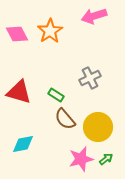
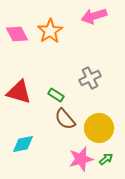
yellow circle: moved 1 px right, 1 px down
